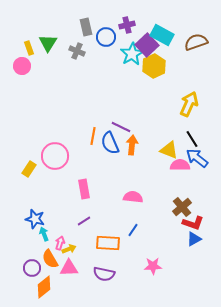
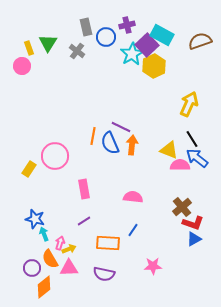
brown semicircle at (196, 42): moved 4 px right, 1 px up
gray cross at (77, 51): rotated 14 degrees clockwise
